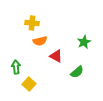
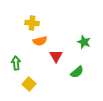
green star: rotated 24 degrees counterclockwise
red triangle: rotated 32 degrees clockwise
green arrow: moved 4 px up
